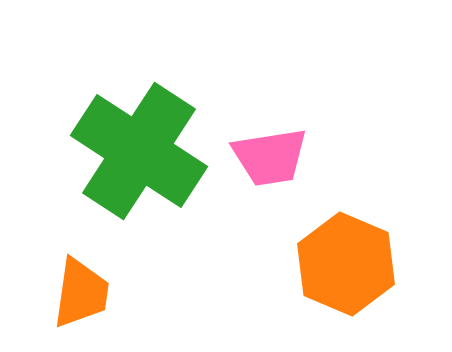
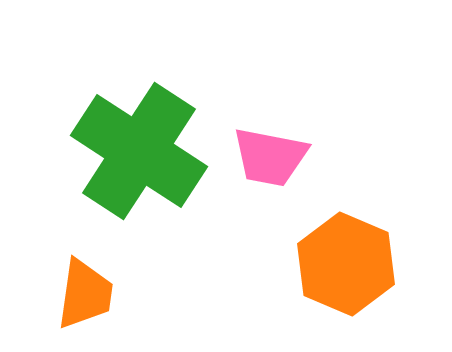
pink trapezoid: rotated 20 degrees clockwise
orange trapezoid: moved 4 px right, 1 px down
